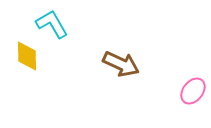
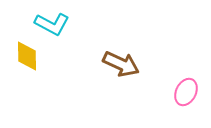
cyan L-shape: rotated 148 degrees clockwise
pink ellipse: moved 7 px left, 1 px down; rotated 12 degrees counterclockwise
